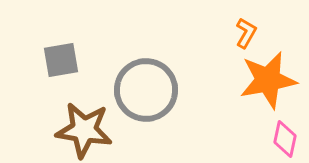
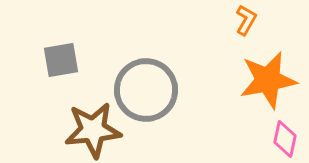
orange L-shape: moved 13 px up
brown star: moved 9 px right; rotated 14 degrees counterclockwise
